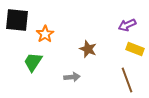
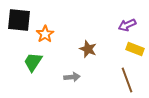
black square: moved 2 px right
